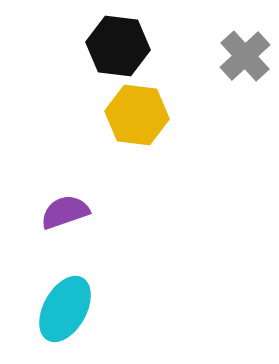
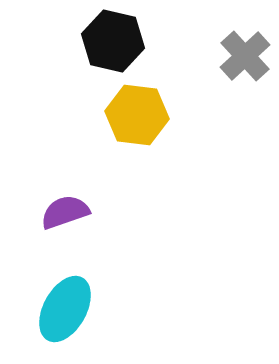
black hexagon: moved 5 px left, 5 px up; rotated 6 degrees clockwise
